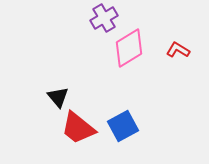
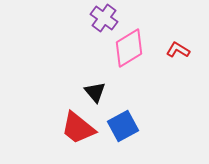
purple cross: rotated 24 degrees counterclockwise
black triangle: moved 37 px right, 5 px up
